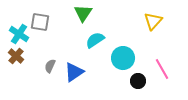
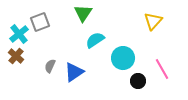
gray square: rotated 30 degrees counterclockwise
cyan cross: rotated 18 degrees clockwise
